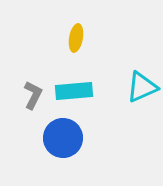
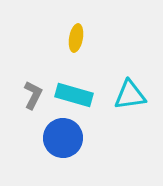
cyan triangle: moved 12 px left, 8 px down; rotated 16 degrees clockwise
cyan rectangle: moved 4 px down; rotated 21 degrees clockwise
